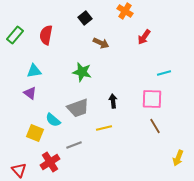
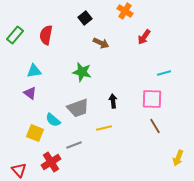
red cross: moved 1 px right
